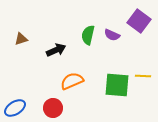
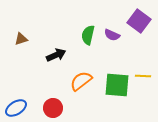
black arrow: moved 5 px down
orange semicircle: moved 9 px right; rotated 15 degrees counterclockwise
blue ellipse: moved 1 px right
